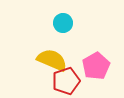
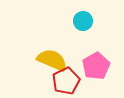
cyan circle: moved 20 px right, 2 px up
red pentagon: rotated 8 degrees counterclockwise
